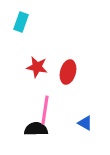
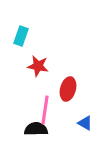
cyan rectangle: moved 14 px down
red star: moved 1 px right, 1 px up
red ellipse: moved 17 px down
